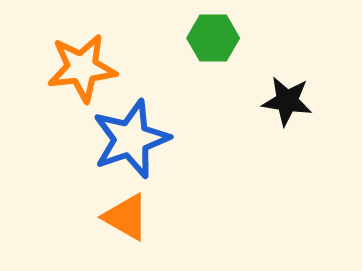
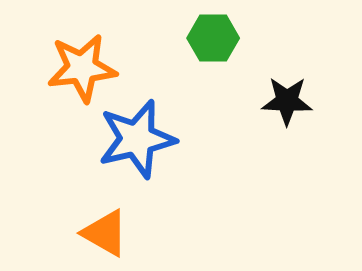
black star: rotated 6 degrees counterclockwise
blue star: moved 6 px right; rotated 6 degrees clockwise
orange triangle: moved 21 px left, 16 px down
